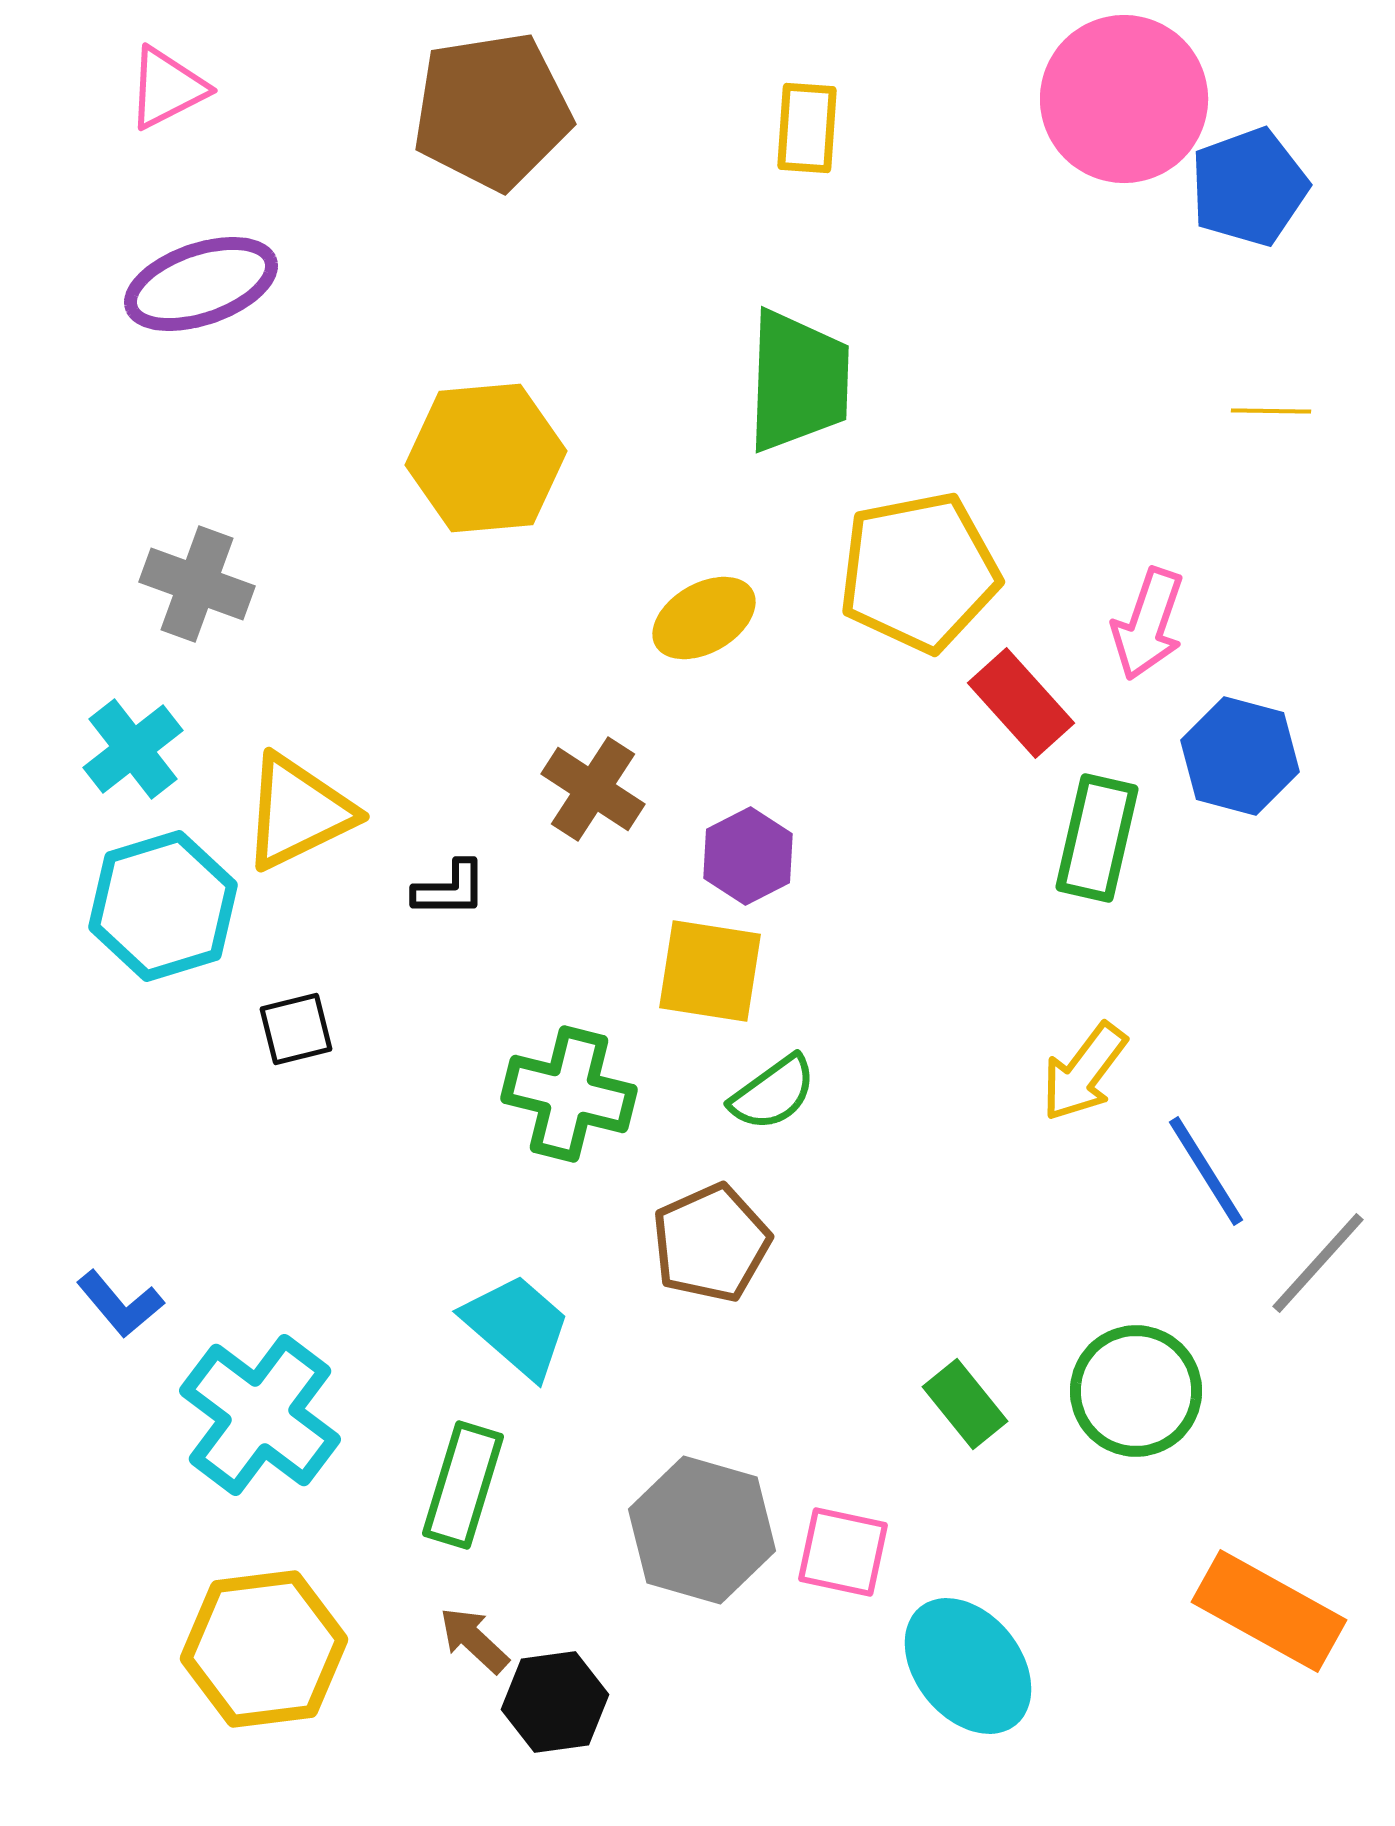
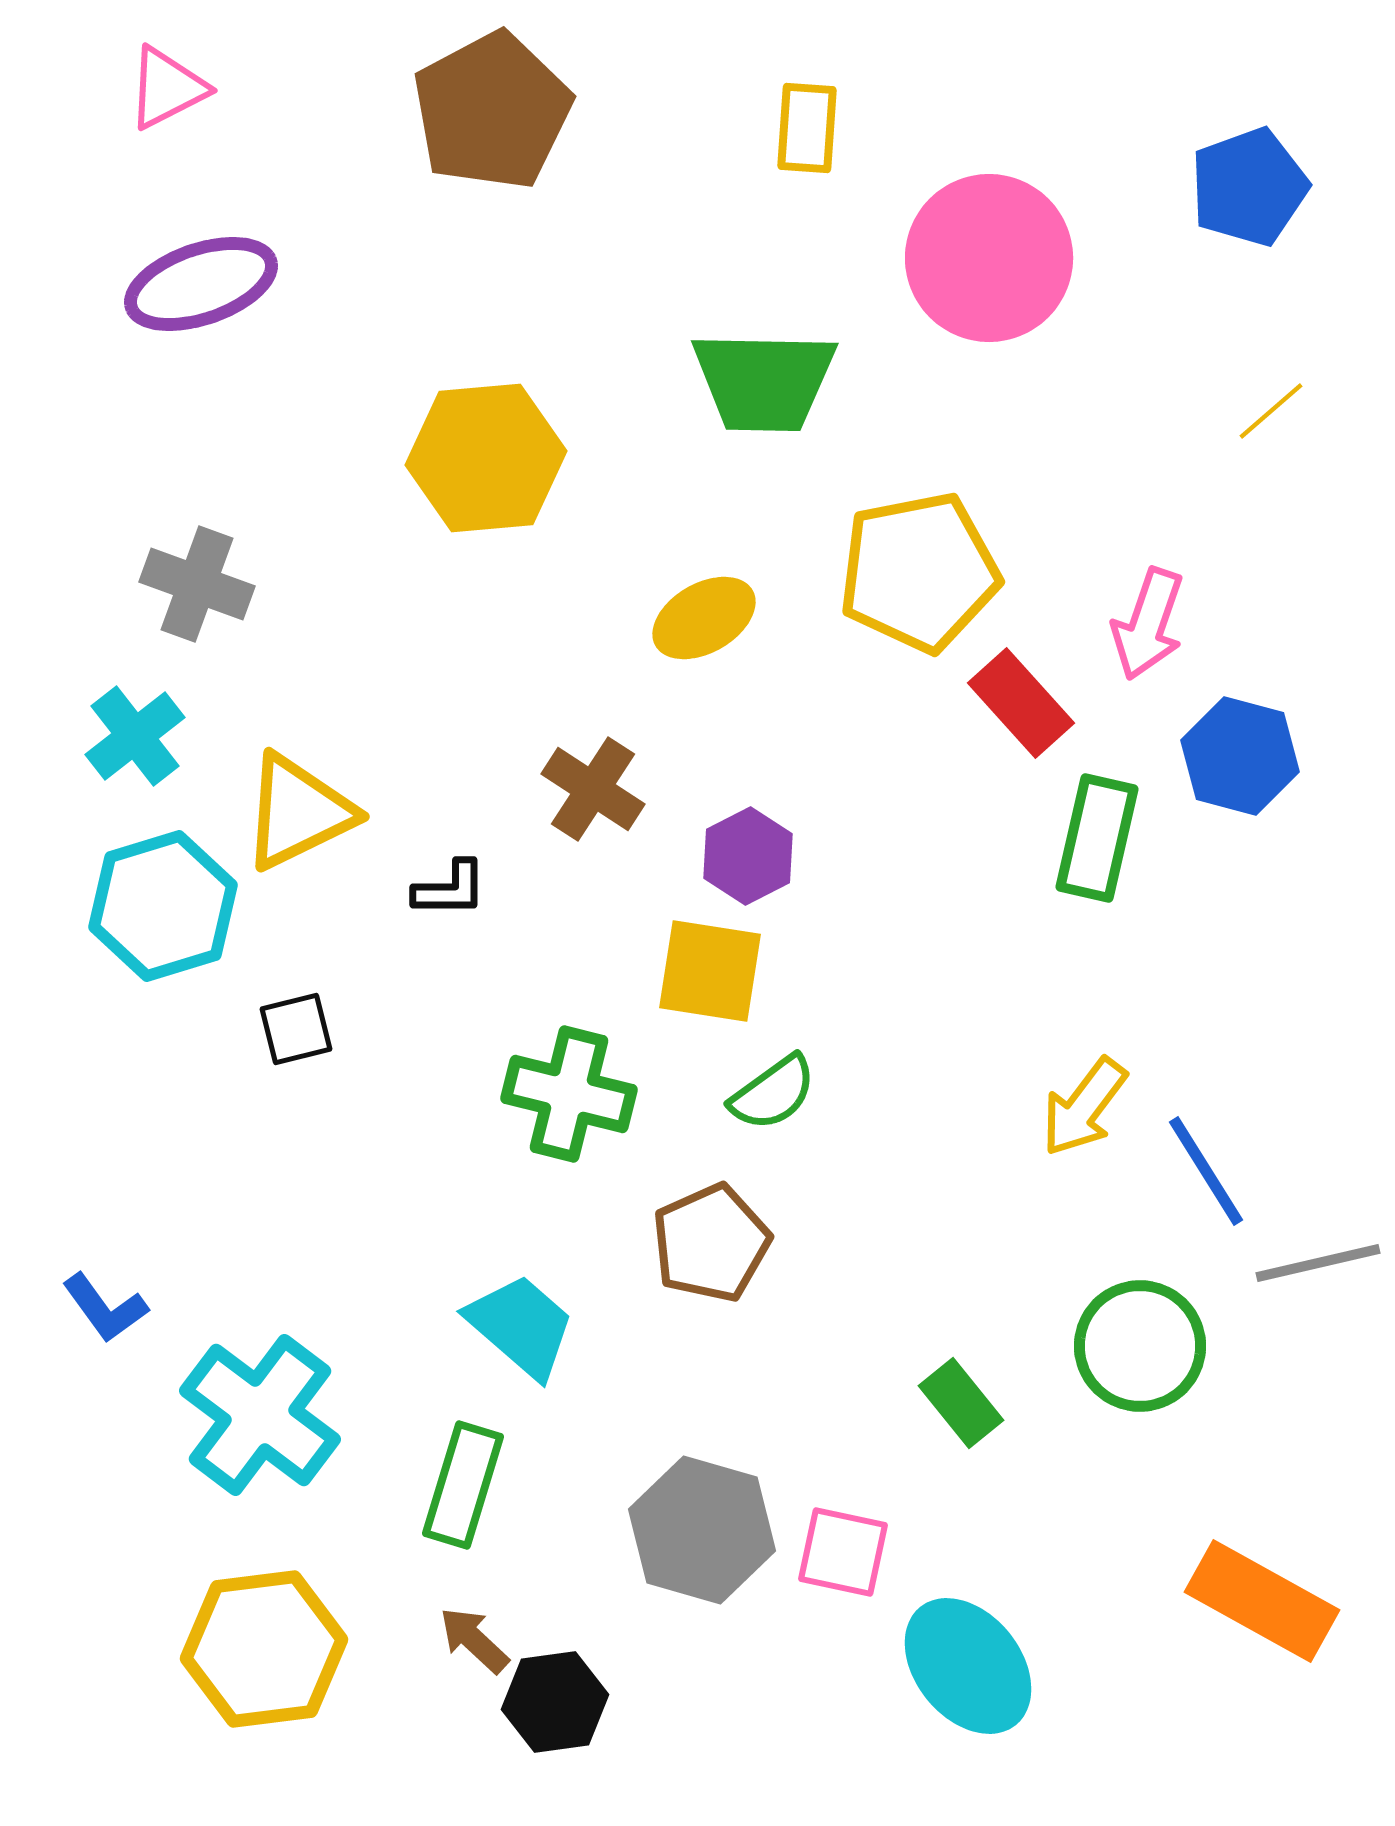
pink circle at (1124, 99): moved 135 px left, 159 px down
brown pentagon at (492, 111): rotated 19 degrees counterclockwise
green trapezoid at (798, 381): moved 34 px left; rotated 89 degrees clockwise
yellow line at (1271, 411): rotated 42 degrees counterclockwise
cyan cross at (133, 749): moved 2 px right, 13 px up
yellow arrow at (1084, 1072): moved 35 px down
gray line at (1318, 1263): rotated 35 degrees clockwise
blue L-shape at (120, 1304): moved 15 px left, 4 px down; rotated 4 degrees clockwise
cyan trapezoid at (517, 1326): moved 4 px right
green circle at (1136, 1391): moved 4 px right, 45 px up
green rectangle at (965, 1404): moved 4 px left, 1 px up
orange rectangle at (1269, 1611): moved 7 px left, 10 px up
